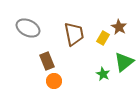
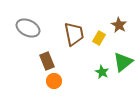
brown star: moved 2 px up
yellow rectangle: moved 4 px left
green triangle: moved 1 px left
green star: moved 1 px left, 2 px up
